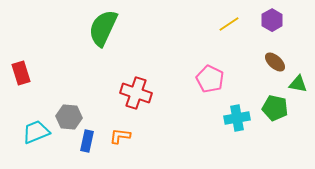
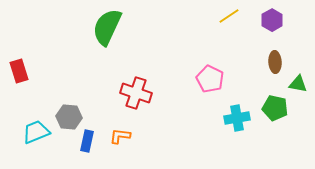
yellow line: moved 8 px up
green semicircle: moved 4 px right, 1 px up
brown ellipse: rotated 45 degrees clockwise
red rectangle: moved 2 px left, 2 px up
